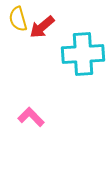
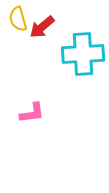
pink L-shape: moved 1 px right, 4 px up; rotated 128 degrees clockwise
